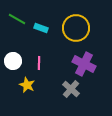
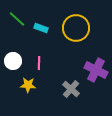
green line: rotated 12 degrees clockwise
purple cross: moved 12 px right, 6 px down
yellow star: moved 1 px right; rotated 21 degrees counterclockwise
